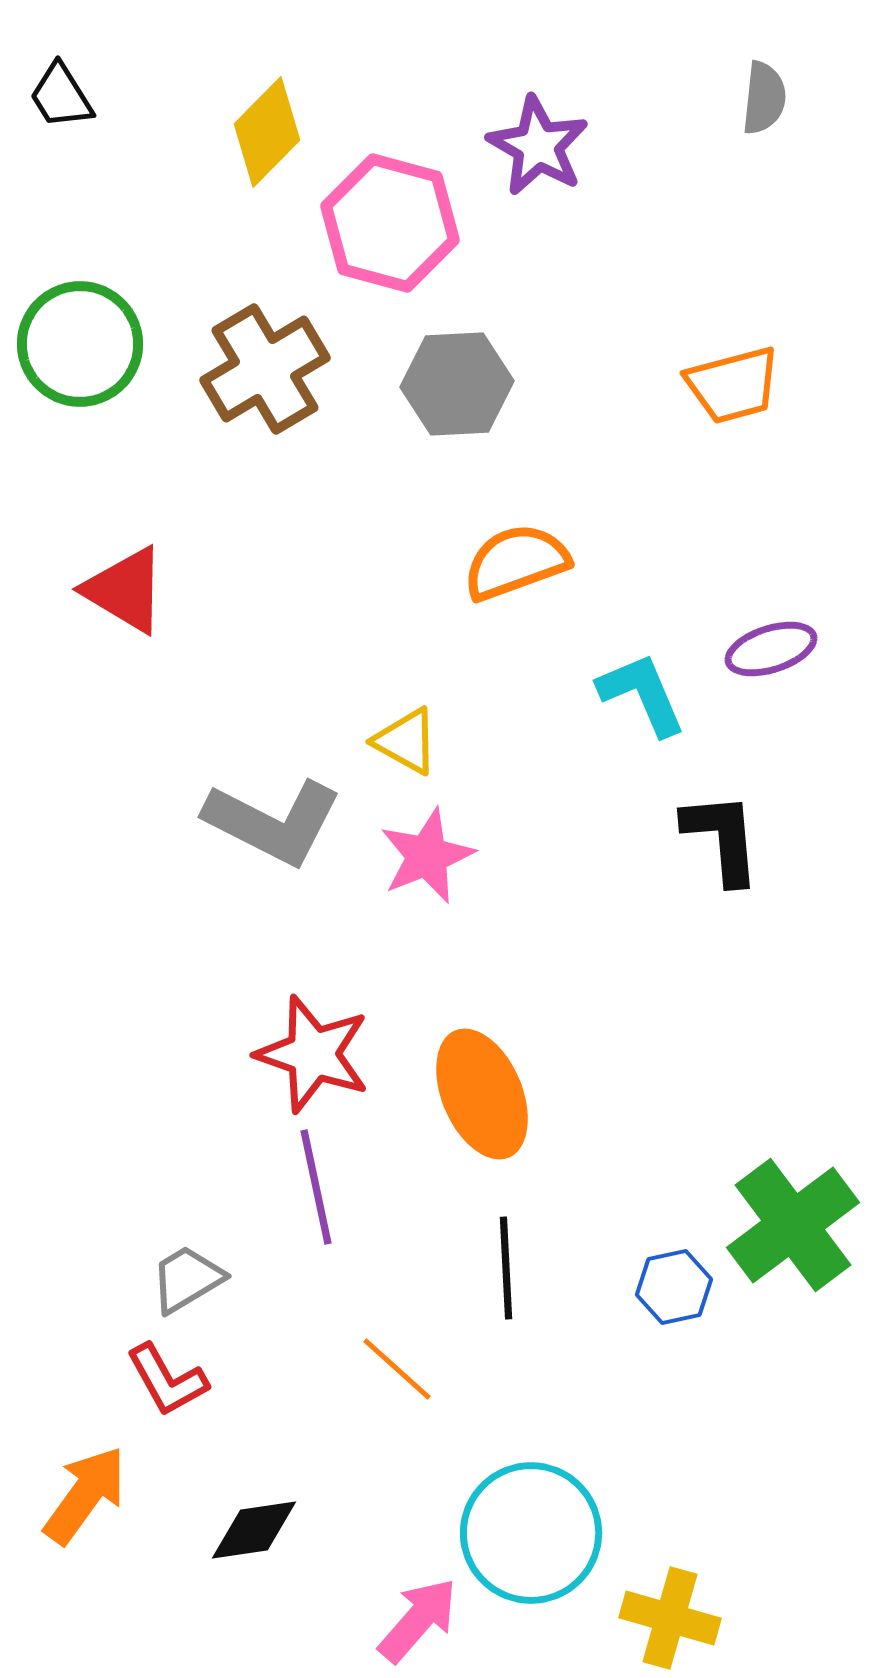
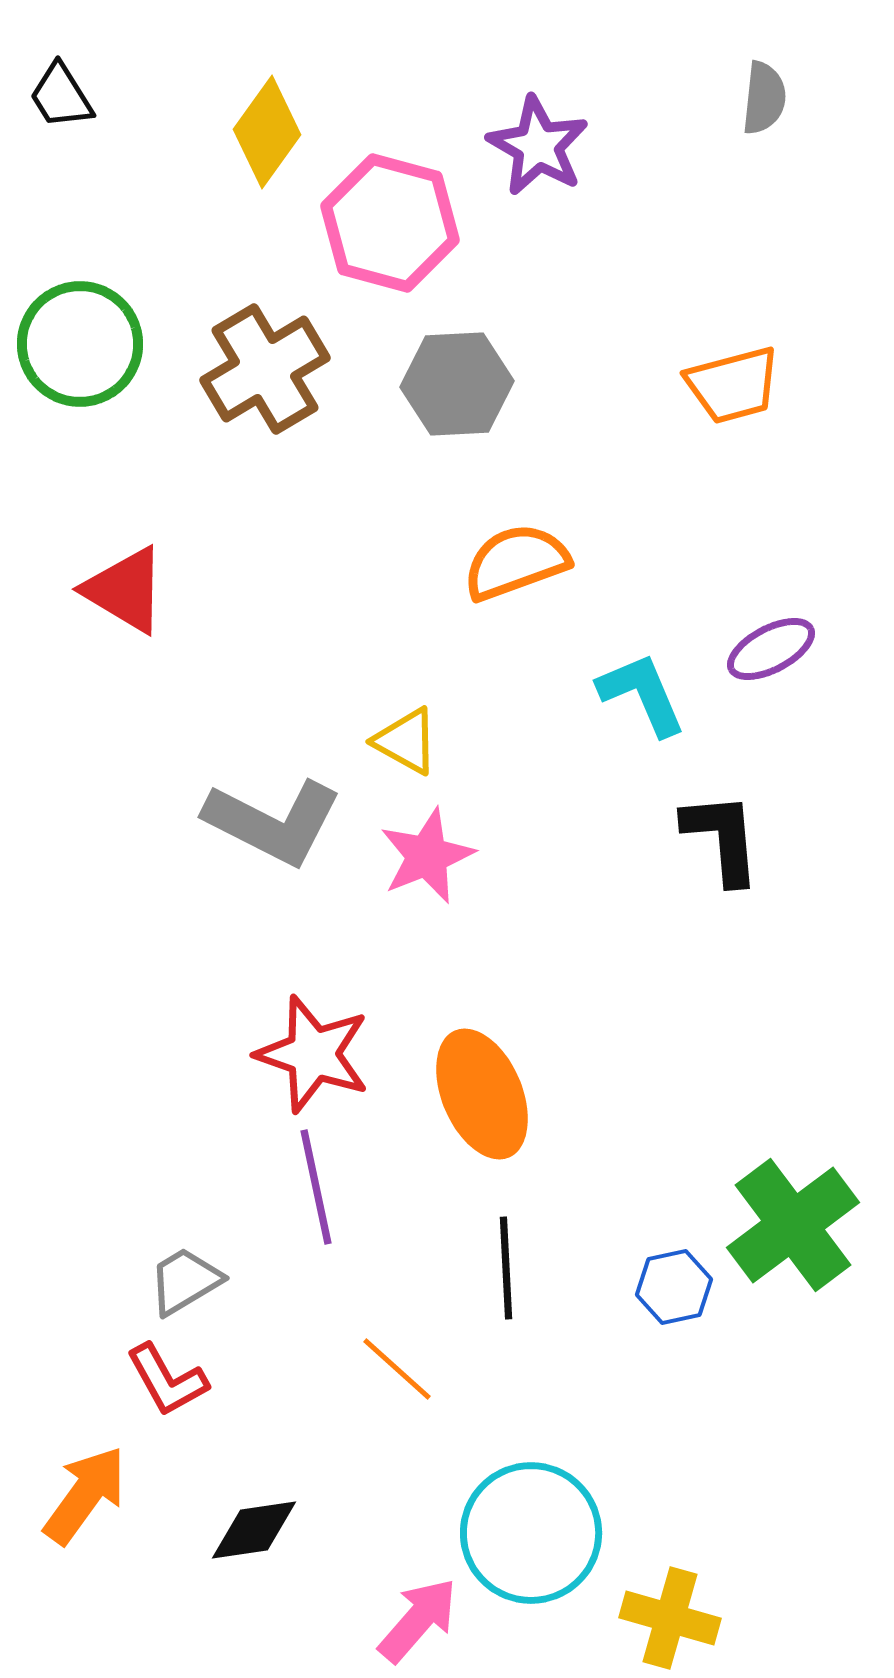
yellow diamond: rotated 9 degrees counterclockwise
purple ellipse: rotated 10 degrees counterclockwise
gray trapezoid: moved 2 px left, 2 px down
